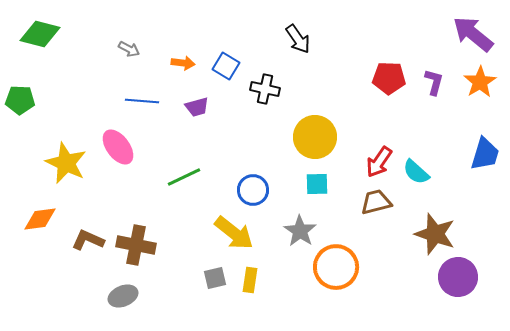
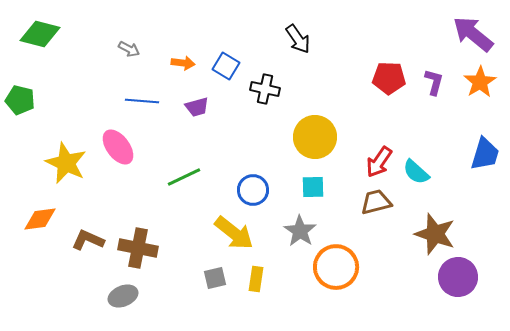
green pentagon: rotated 12 degrees clockwise
cyan square: moved 4 px left, 3 px down
brown cross: moved 2 px right, 3 px down
yellow rectangle: moved 6 px right, 1 px up
